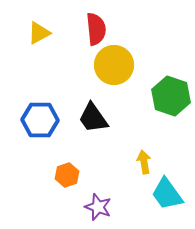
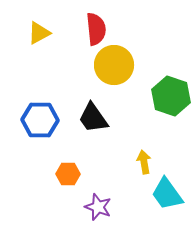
orange hexagon: moved 1 px right, 1 px up; rotated 20 degrees clockwise
